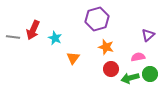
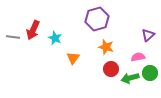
green circle: moved 1 px up
